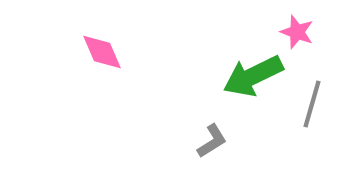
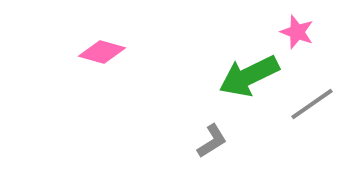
pink diamond: rotated 51 degrees counterclockwise
green arrow: moved 4 px left
gray line: rotated 39 degrees clockwise
